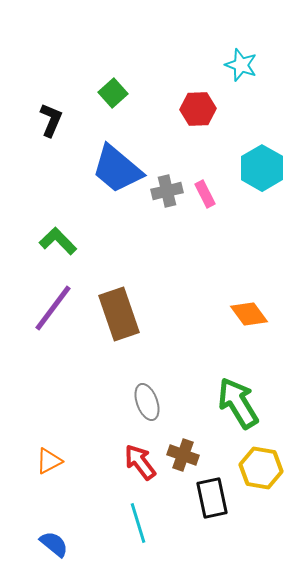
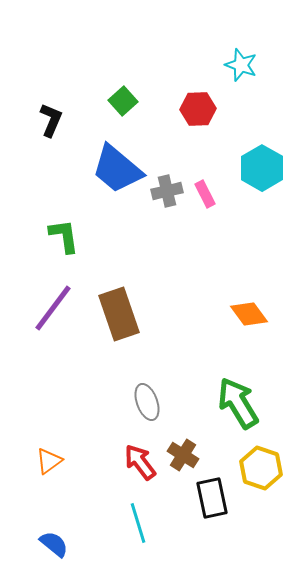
green square: moved 10 px right, 8 px down
green L-shape: moved 6 px right, 5 px up; rotated 36 degrees clockwise
brown cross: rotated 12 degrees clockwise
orange triangle: rotated 8 degrees counterclockwise
yellow hexagon: rotated 9 degrees clockwise
